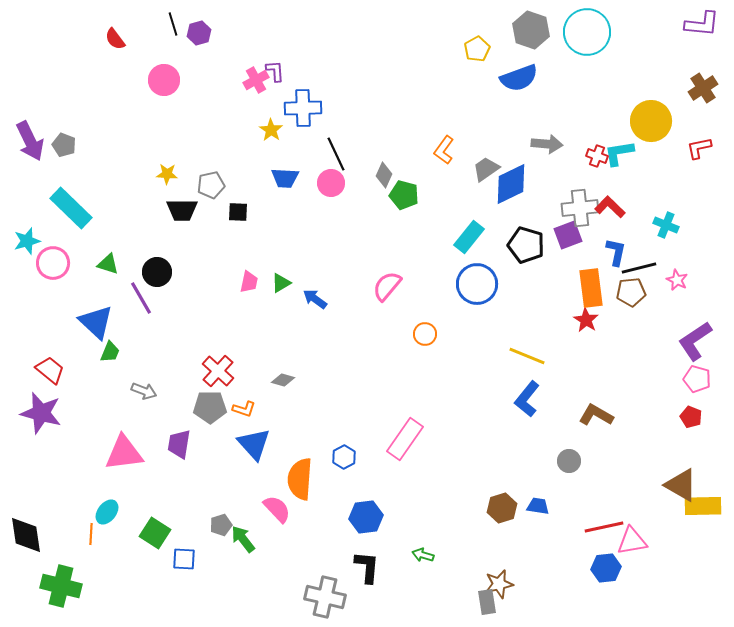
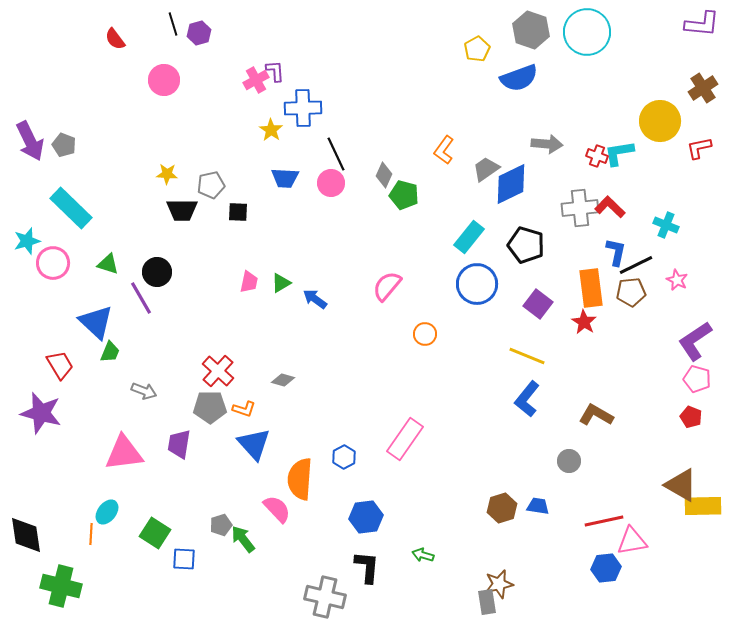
yellow circle at (651, 121): moved 9 px right
purple square at (568, 235): moved 30 px left, 69 px down; rotated 32 degrees counterclockwise
black line at (639, 268): moved 3 px left, 3 px up; rotated 12 degrees counterclockwise
red star at (586, 320): moved 2 px left, 2 px down
red trapezoid at (50, 370): moved 10 px right, 5 px up; rotated 20 degrees clockwise
red line at (604, 527): moved 6 px up
